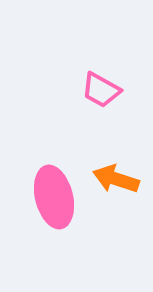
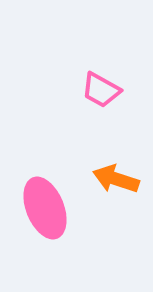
pink ellipse: moved 9 px left, 11 px down; rotated 8 degrees counterclockwise
